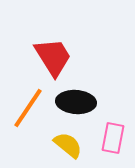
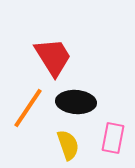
yellow semicircle: rotated 32 degrees clockwise
